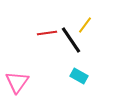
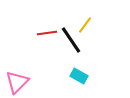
pink triangle: rotated 10 degrees clockwise
